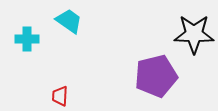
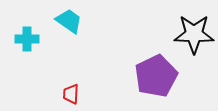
purple pentagon: rotated 12 degrees counterclockwise
red trapezoid: moved 11 px right, 2 px up
